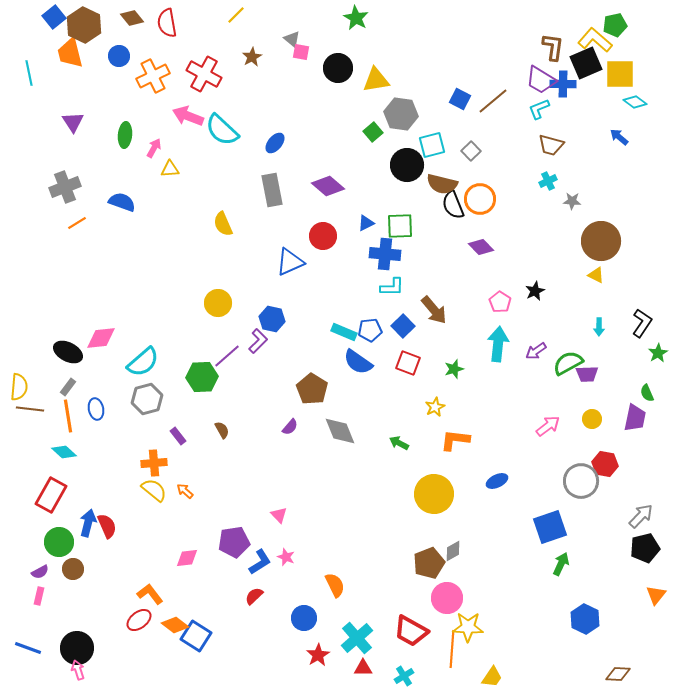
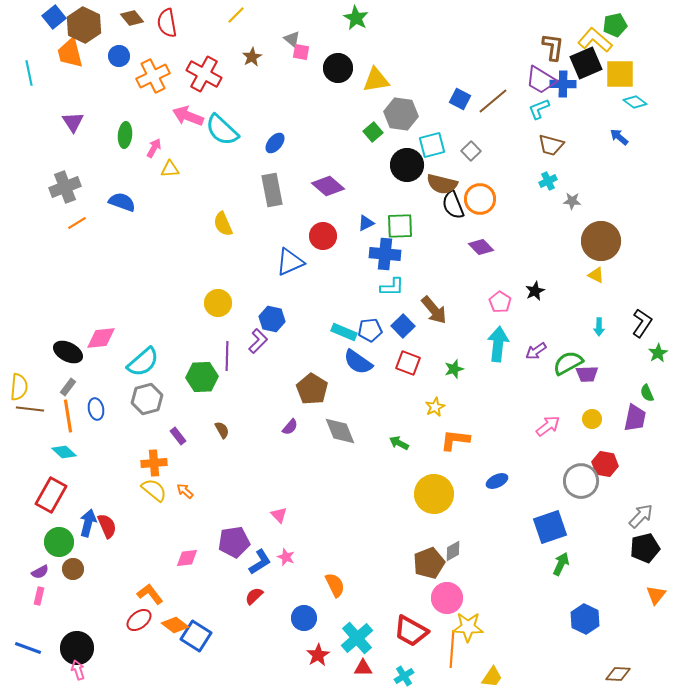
purple line at (227, 356): rotated 48 degrees counterclockwise
